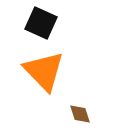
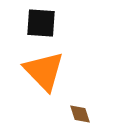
black square: rotated 20 degrees counterclockwise
